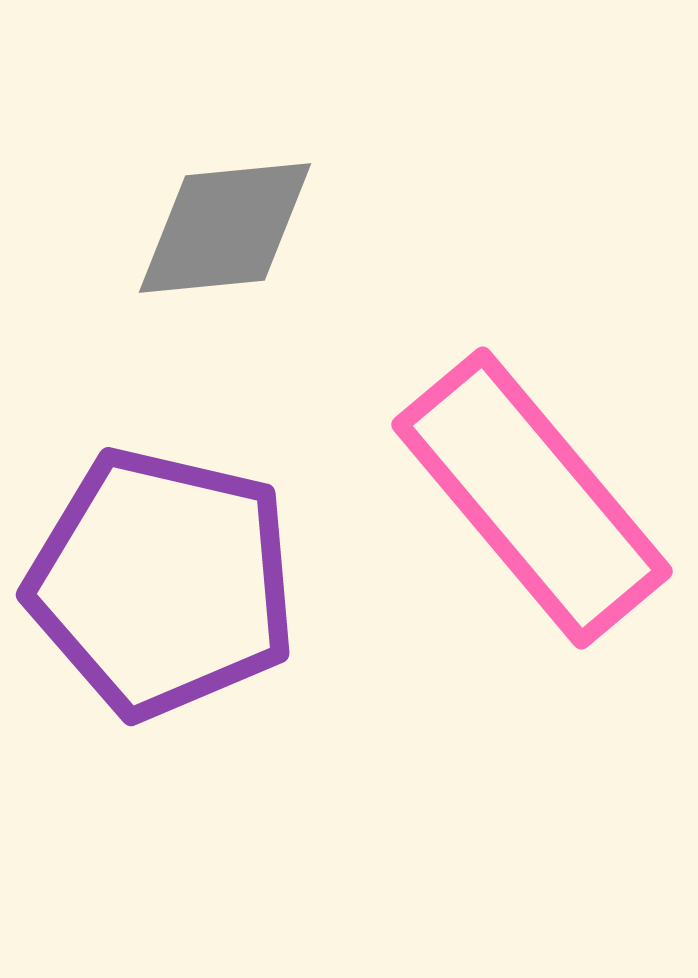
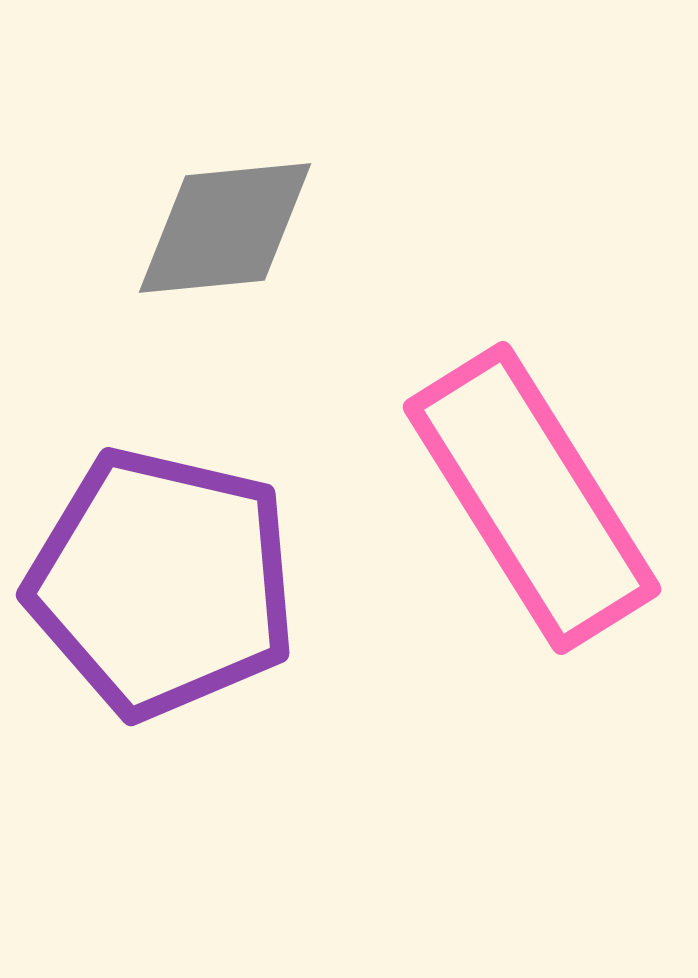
pink rectangle: rotated 8 degrees clockwise
